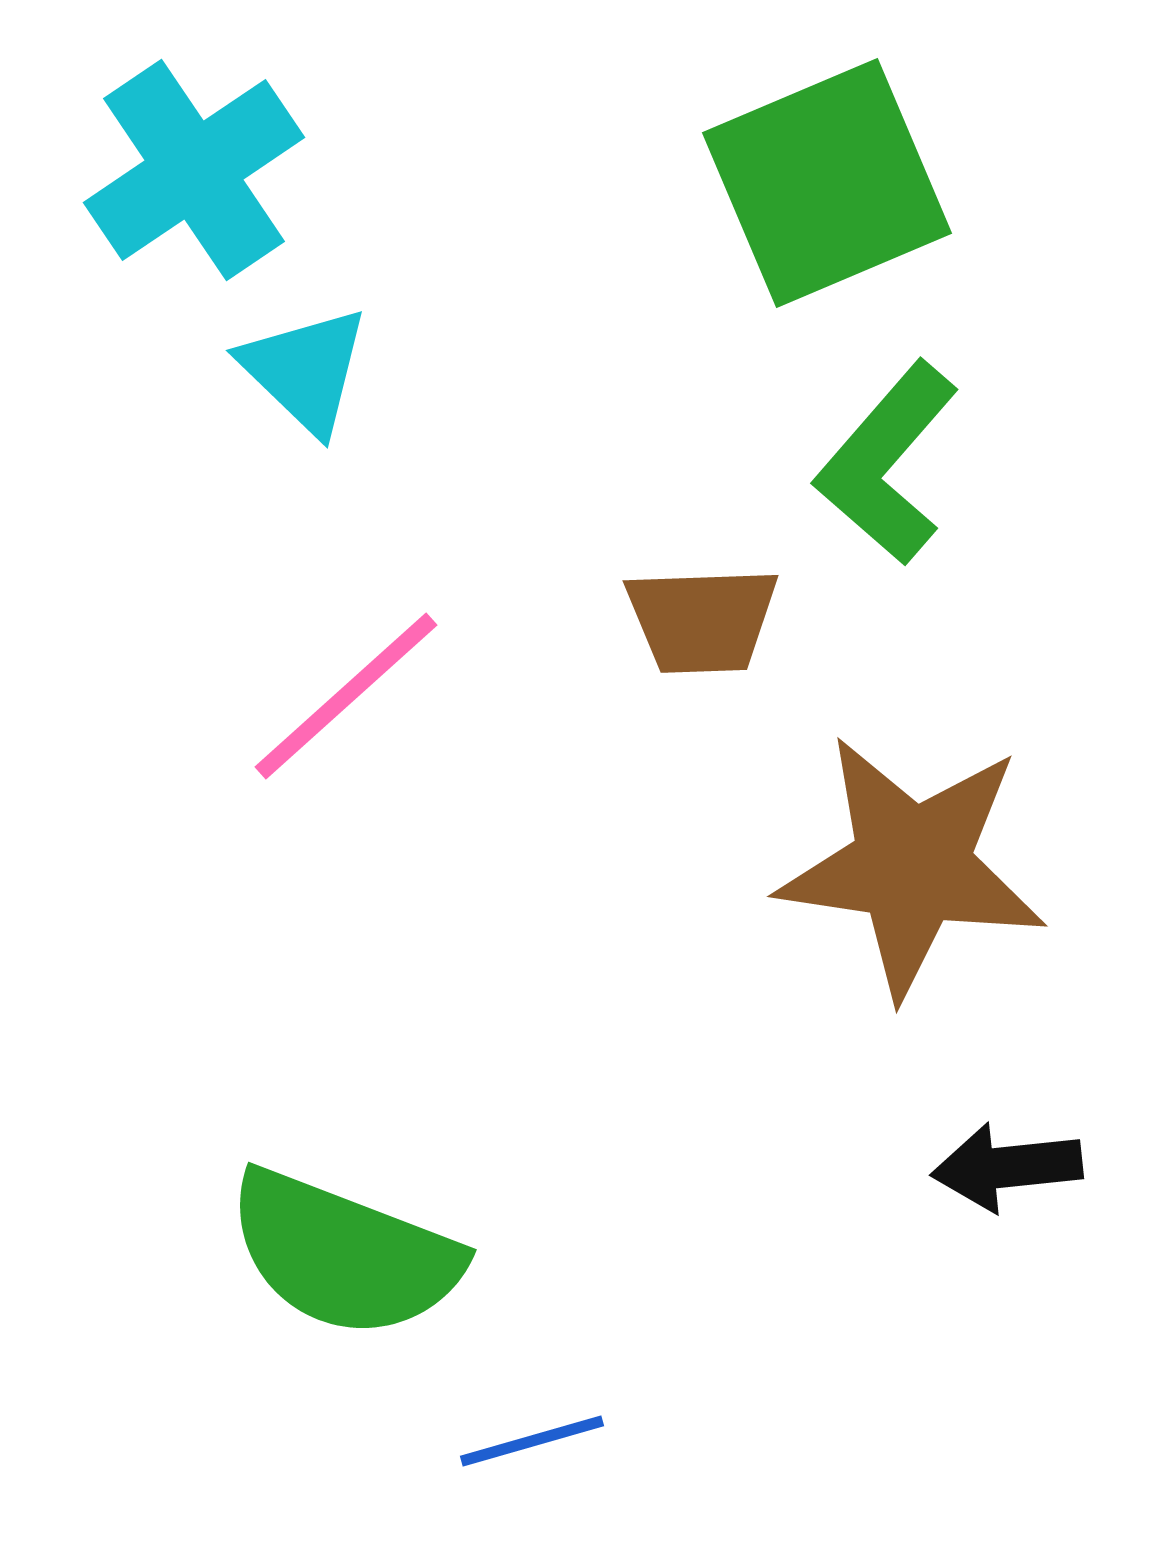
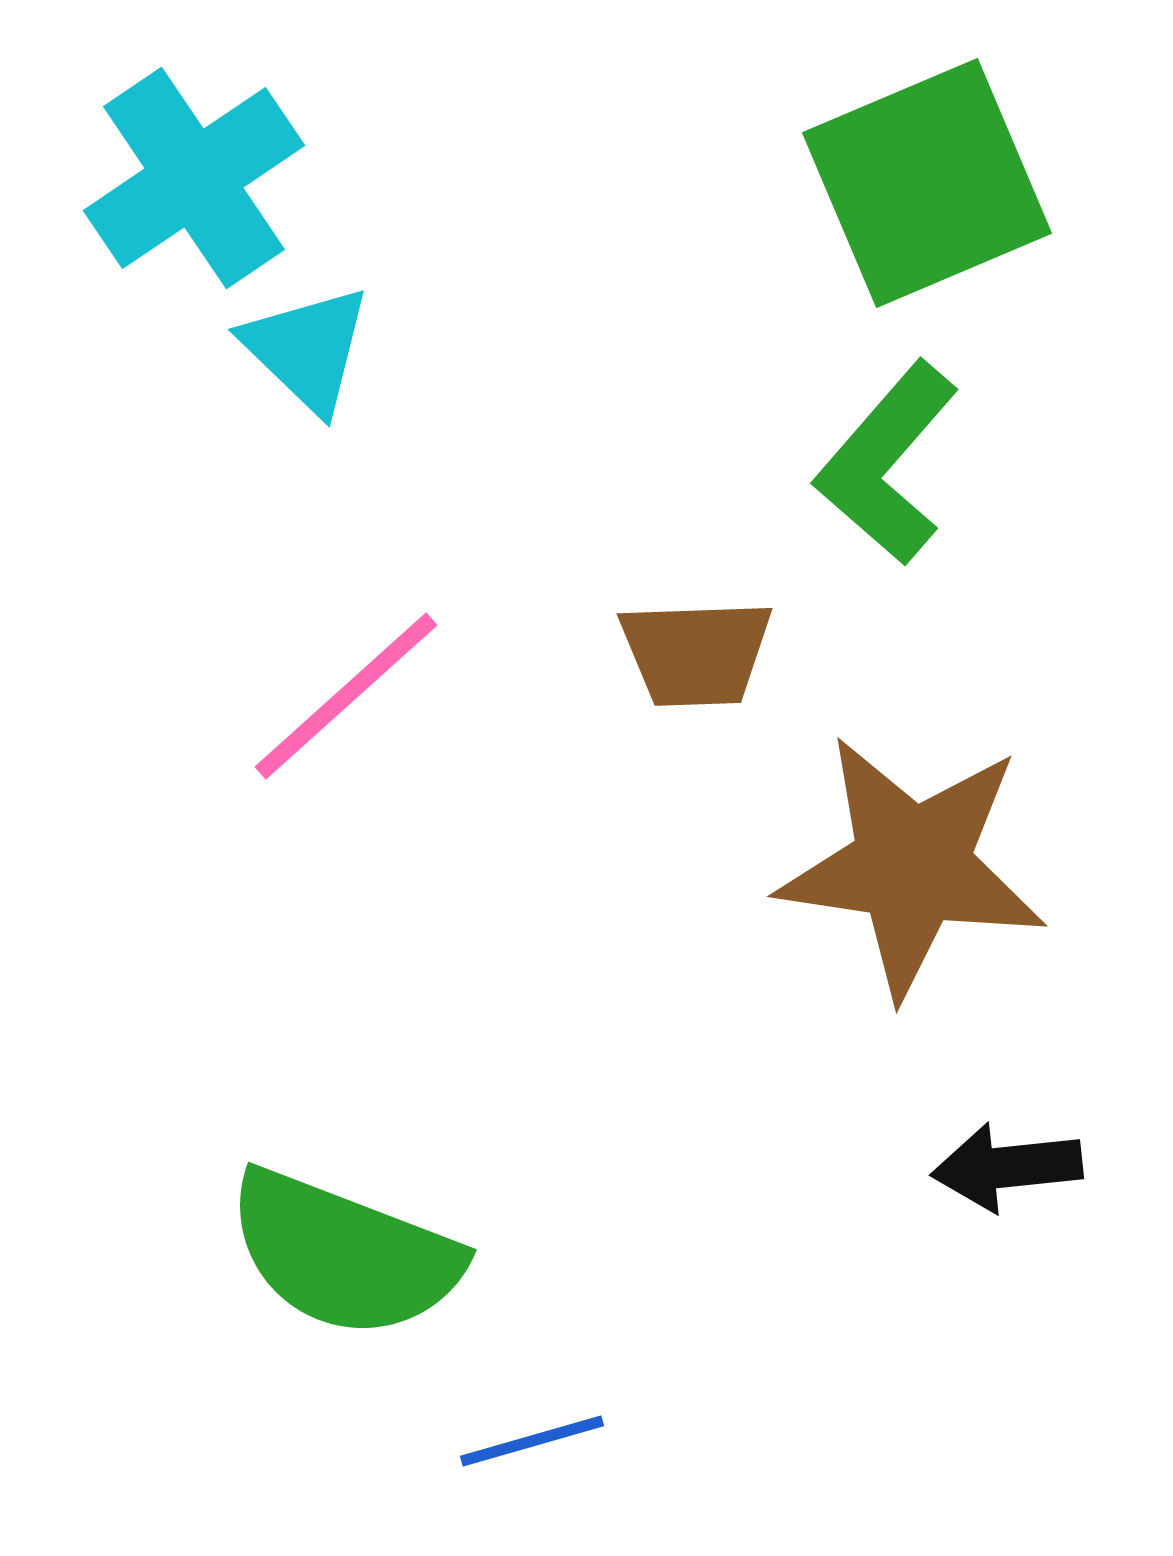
cyan cross: moved 8 px down
green square: moved 100 px right
cyan triangle: moved 2 px right, 21 px up
brown trapezoid: moved 6 px left, 33 px down
